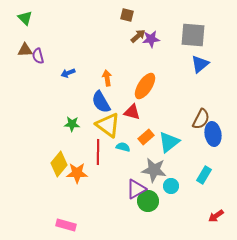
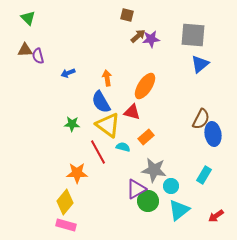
green triangle: moved 3 px right
cyan triangle: moved 10 px right, 68 px down
red line: rotated 30 degrees counterclockwise
yellow diamond: moved 6 px right, 38 px down
